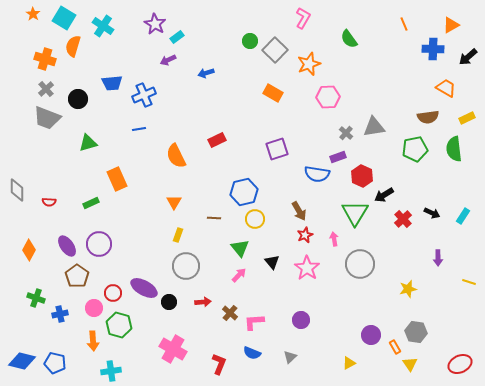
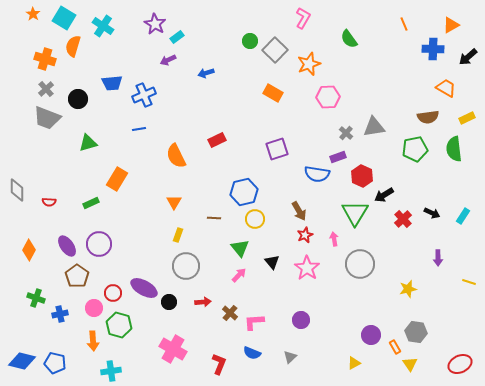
orange rectangle at (117, 179): rotated 55 degrees clockwise
yellow triangle at (349, 363): moved 5 px right
